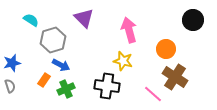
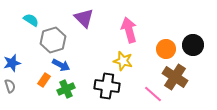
black circle: moved 25 px down
